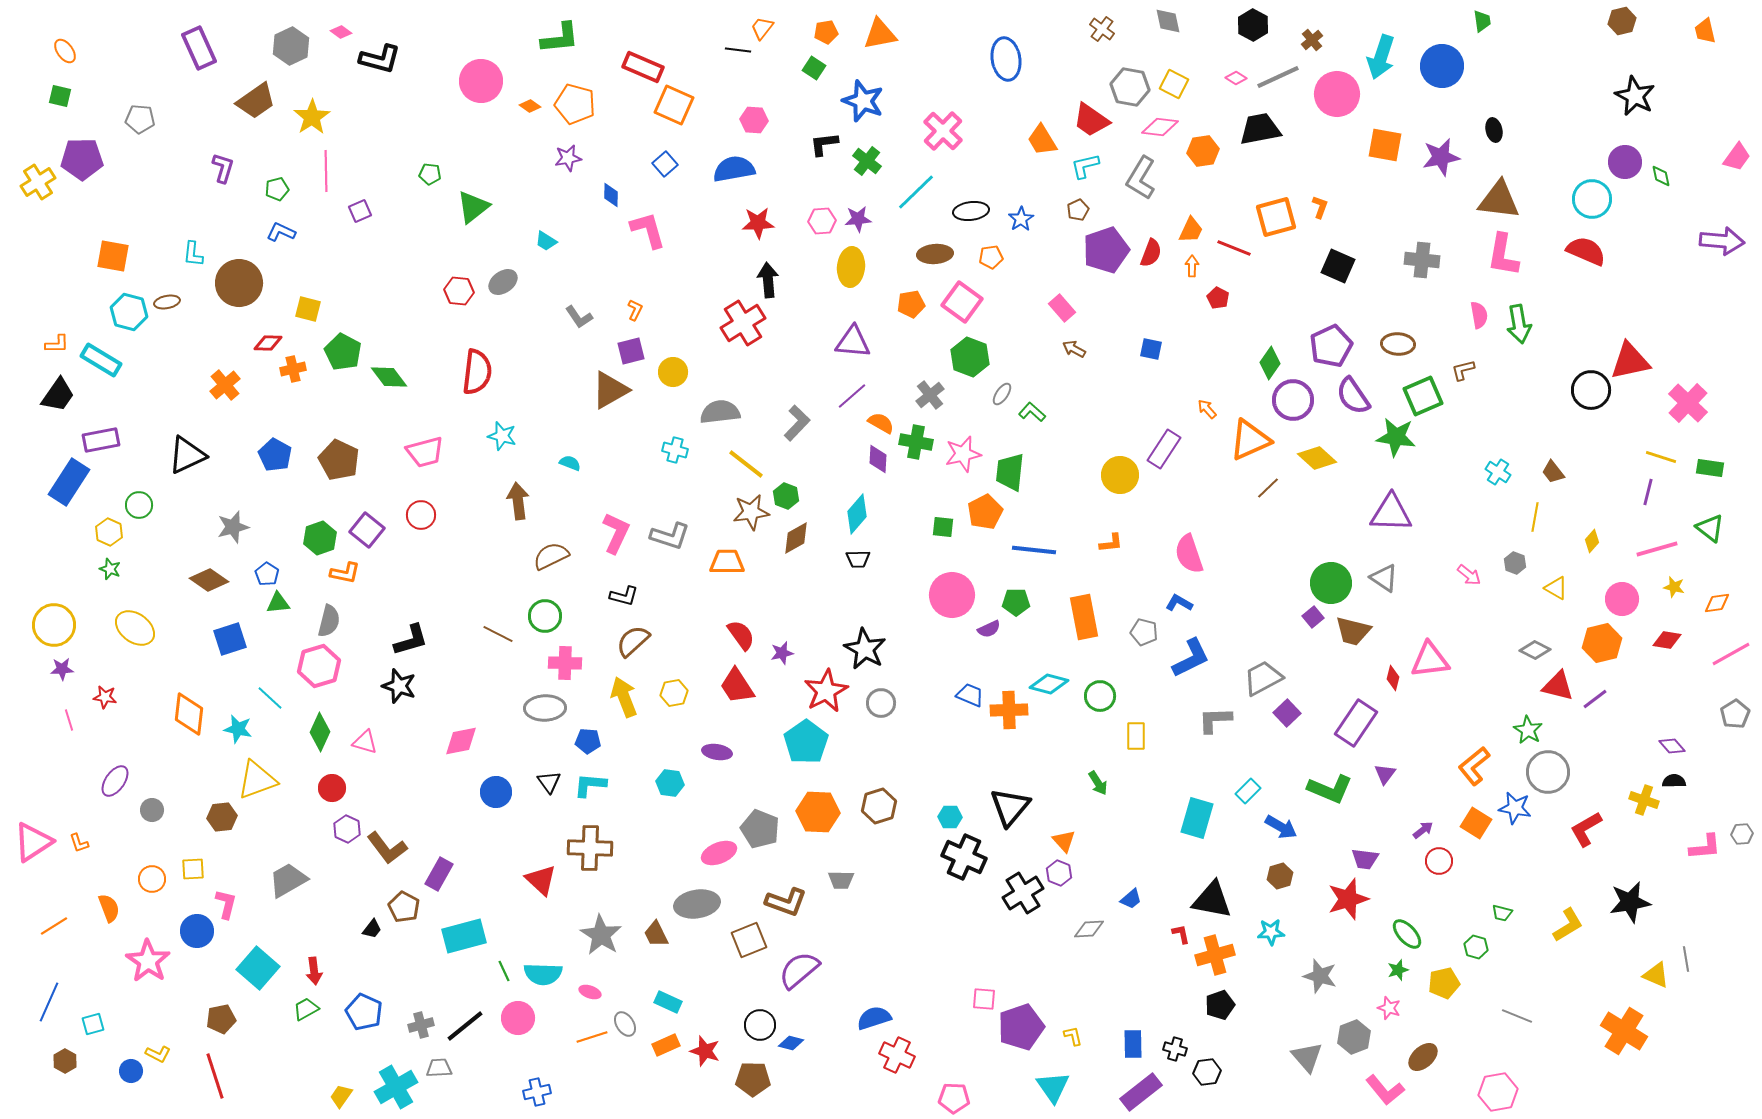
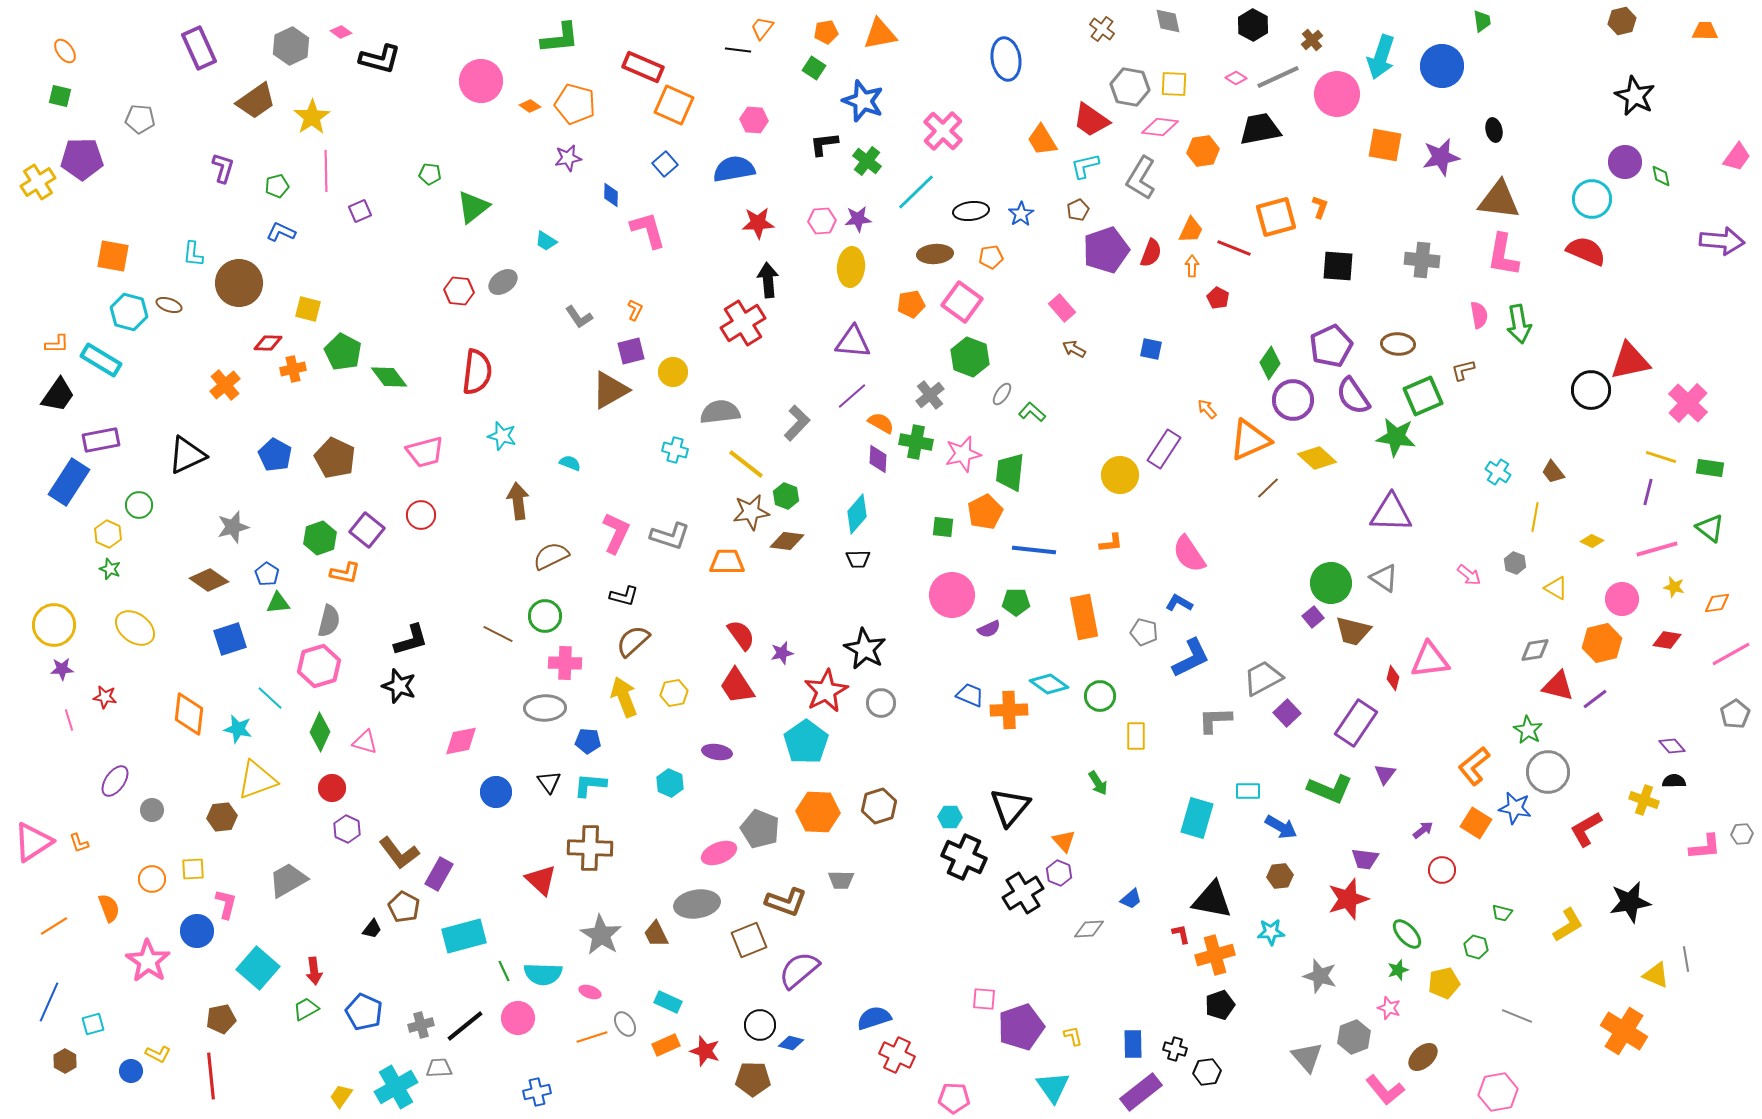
orange trapezoid at (1705, 31): rotated 104 degrees clockwise
yellow square at (1174, 84): rotated 24 degrees counterclockwise
green pentagon at (277, 189): moved 3 px up
blue star at (1021, 219): moved 5 px up
black square at (1338, 266): rotated 20 degrees counterclockwise
brown ellipse at (167, 302): moved 2 px right, 3 px down; rotated 30 degrees clockwise
brown pentagon at (339, 460): moved 4 px left, 2 px up
yellow hexagon at (109, 532): moved 1 px left, 2 px down
brown diamond at (796, 538): moved 9 px left, 3 px down; rotated 36 degrees clockwise
yellow diamond at (1592, 541): rotated 75 degrees clockwise
pink semicircle at (1189, 554): rotated 15 degrees counterclockwise
gray diamond at (1535, 650): rotated 36 degrees counterclockwise
cyan diamond at (1049, 684): rotated 21 degrees clockwise
cyan hexagon at (670, 783): rotated 16 degrees clockwise
cyan rectangle at (1248, 791): rotated 45 degrees clockwise
brown L-shape at (387, 848): moved 12 px right, 5 px down
red circle at (1439, 861): moved 3 px right, 9 px down
brown hexagon at (1280, 876): rotated 10 degrees clockwise
red line at (215, 1076): moved 4 px left; rotated 12 degrees clockwise
